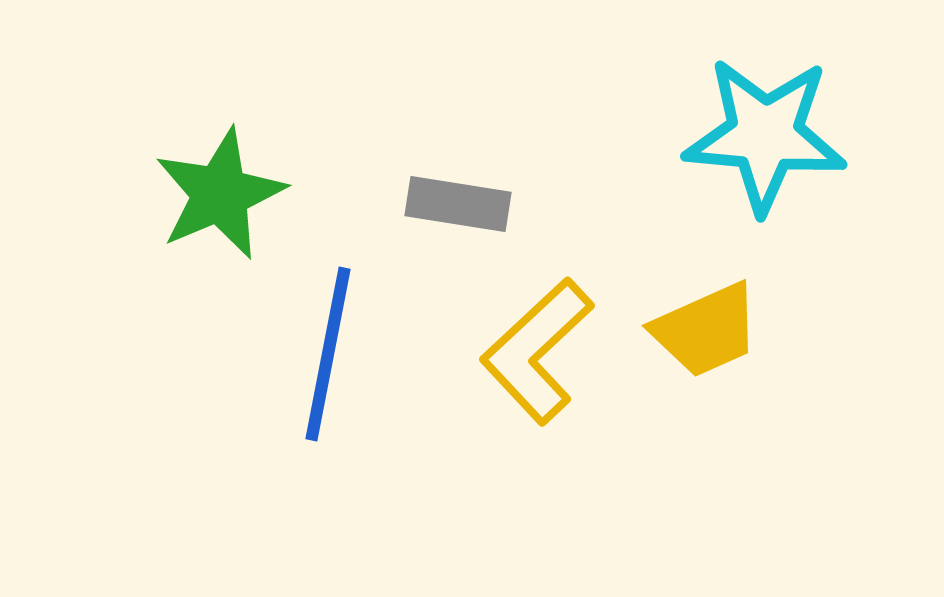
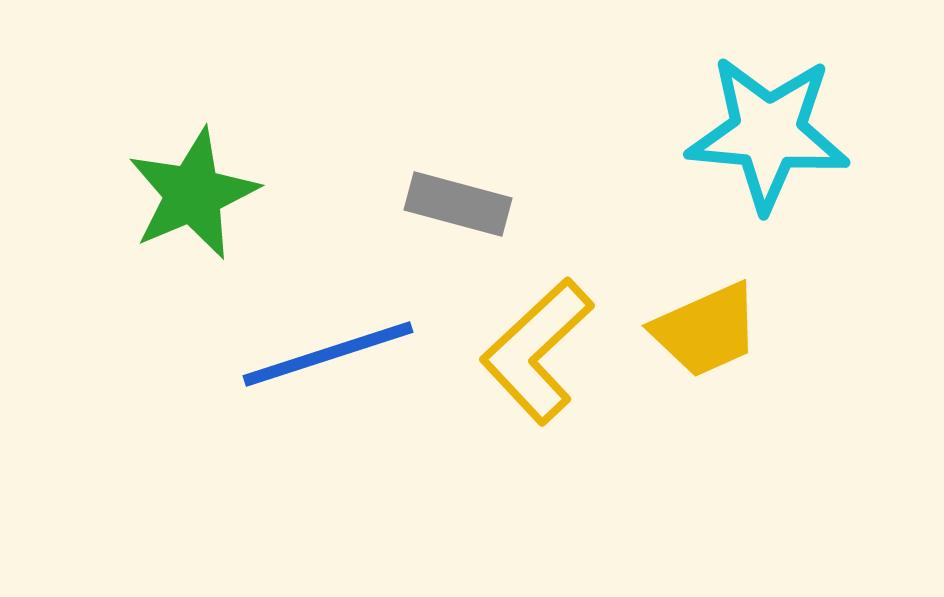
cyan star: moved 3 px right, 2 px up
green star: moved 27 px left
gray rectangle: rotated 6 degrees clockwise
blue line: rotated 61 degrees clockwise
